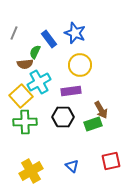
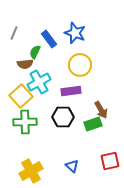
red square: moved 1 px left
